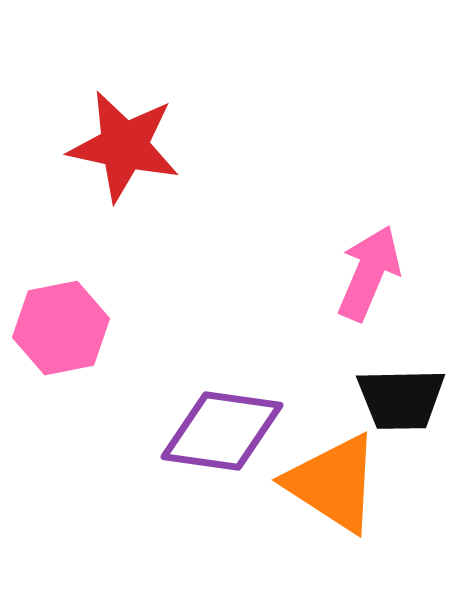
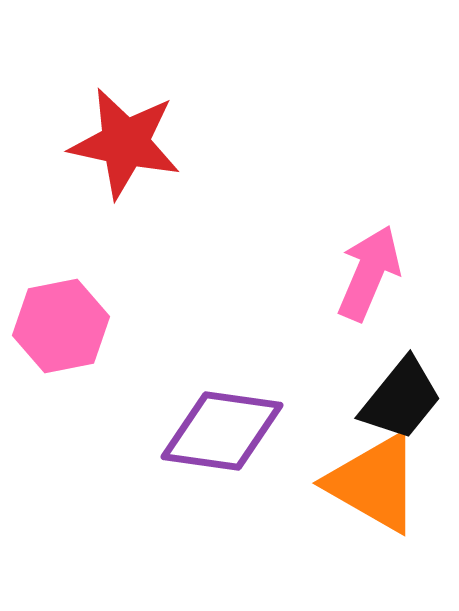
red star: moved 1 px right, 3 px up
pink hexagon: moved 2 px up
black trapezoid: rotated 50 degrees counterclockwise
orange triangle: moved 41 px right; rotated 3 degrees counterclockwise
